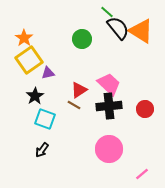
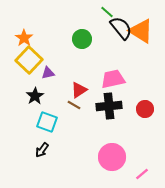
black semicircle: moved 3 px right
yellow square: rotated 12 degrees counterclockwise
pink trapezoid: moved 4 px right, 5 px up; rotated 55 degrees counterclockwise
cyan square: moved 2 px right, 3 px down
pink circle: moved 3 px right, 8 px down
